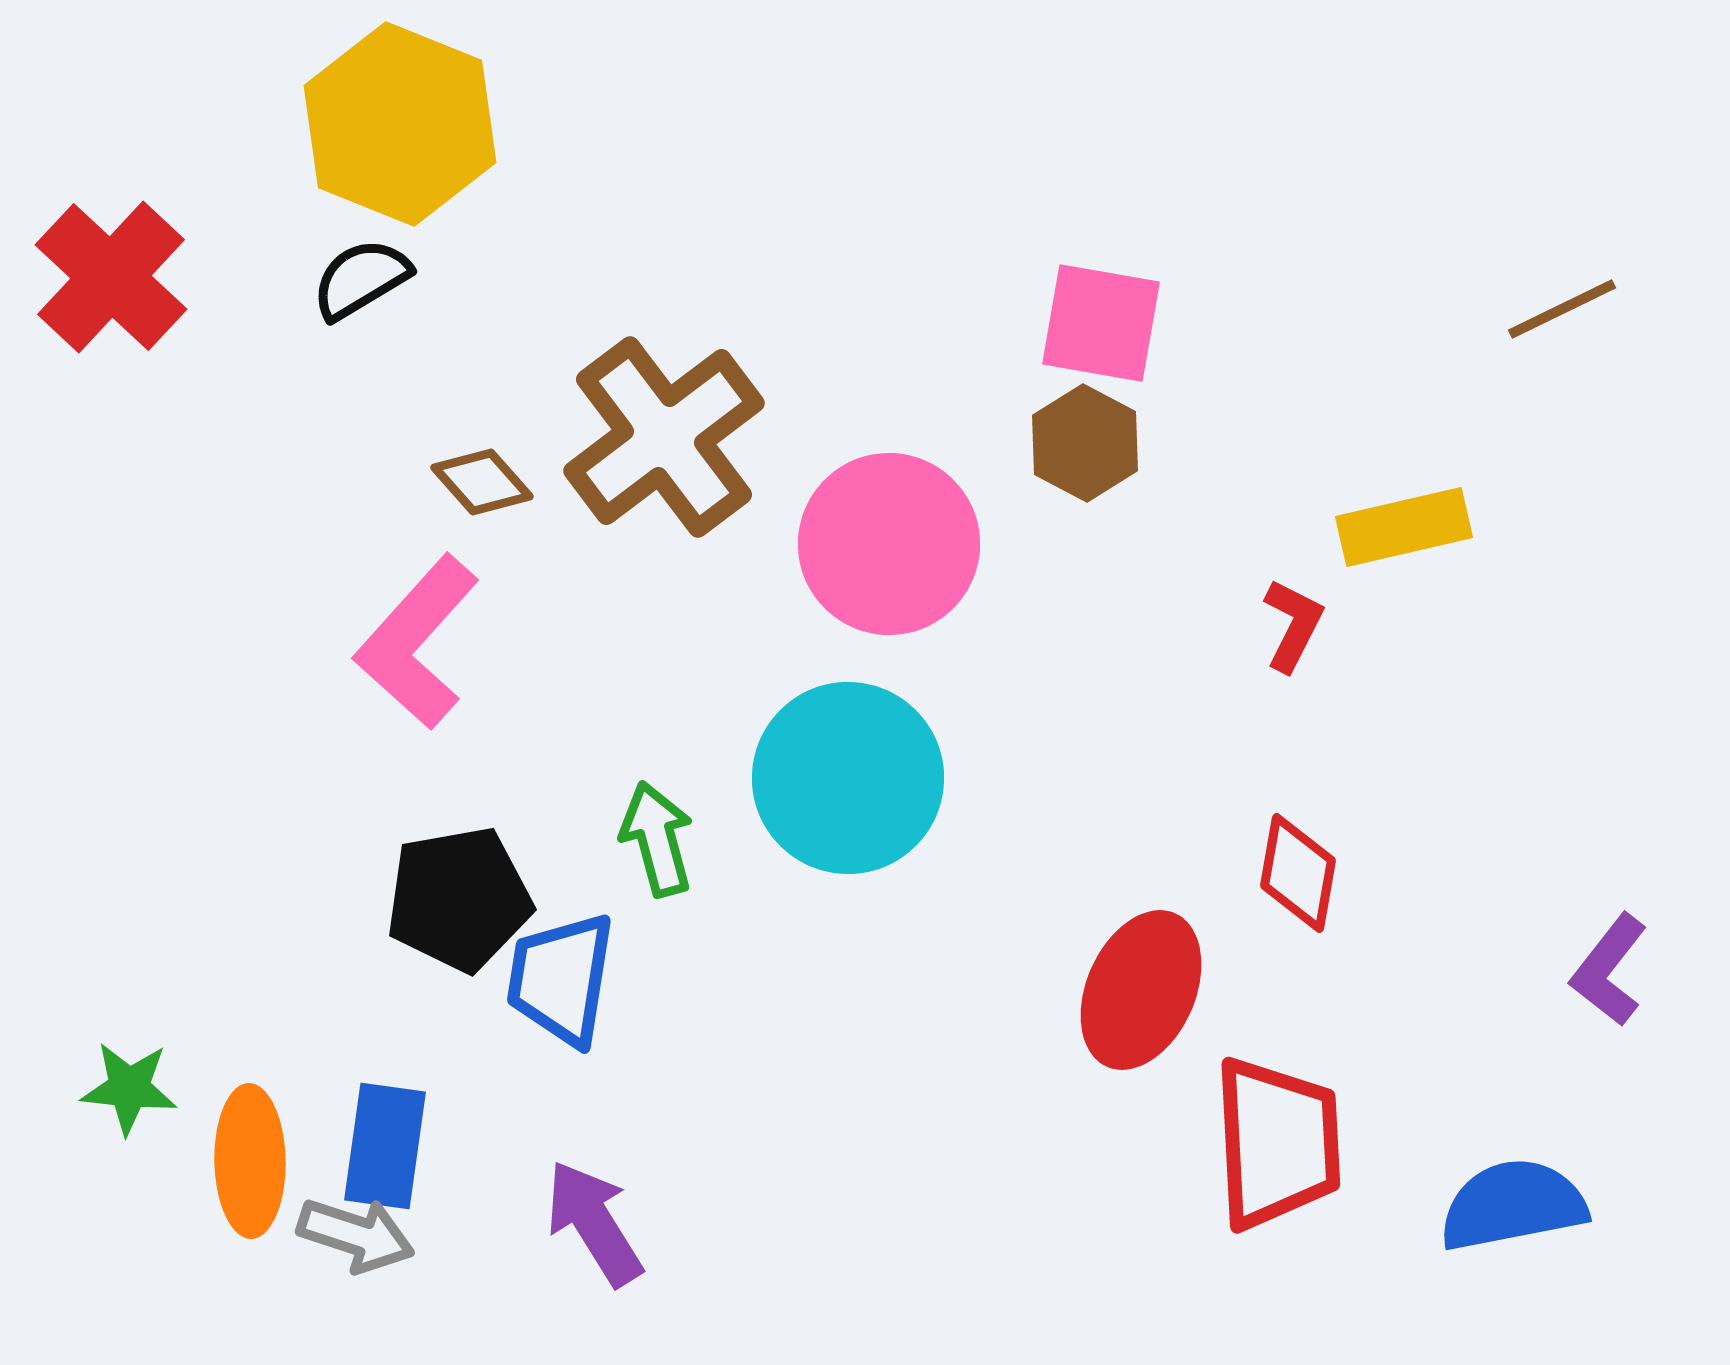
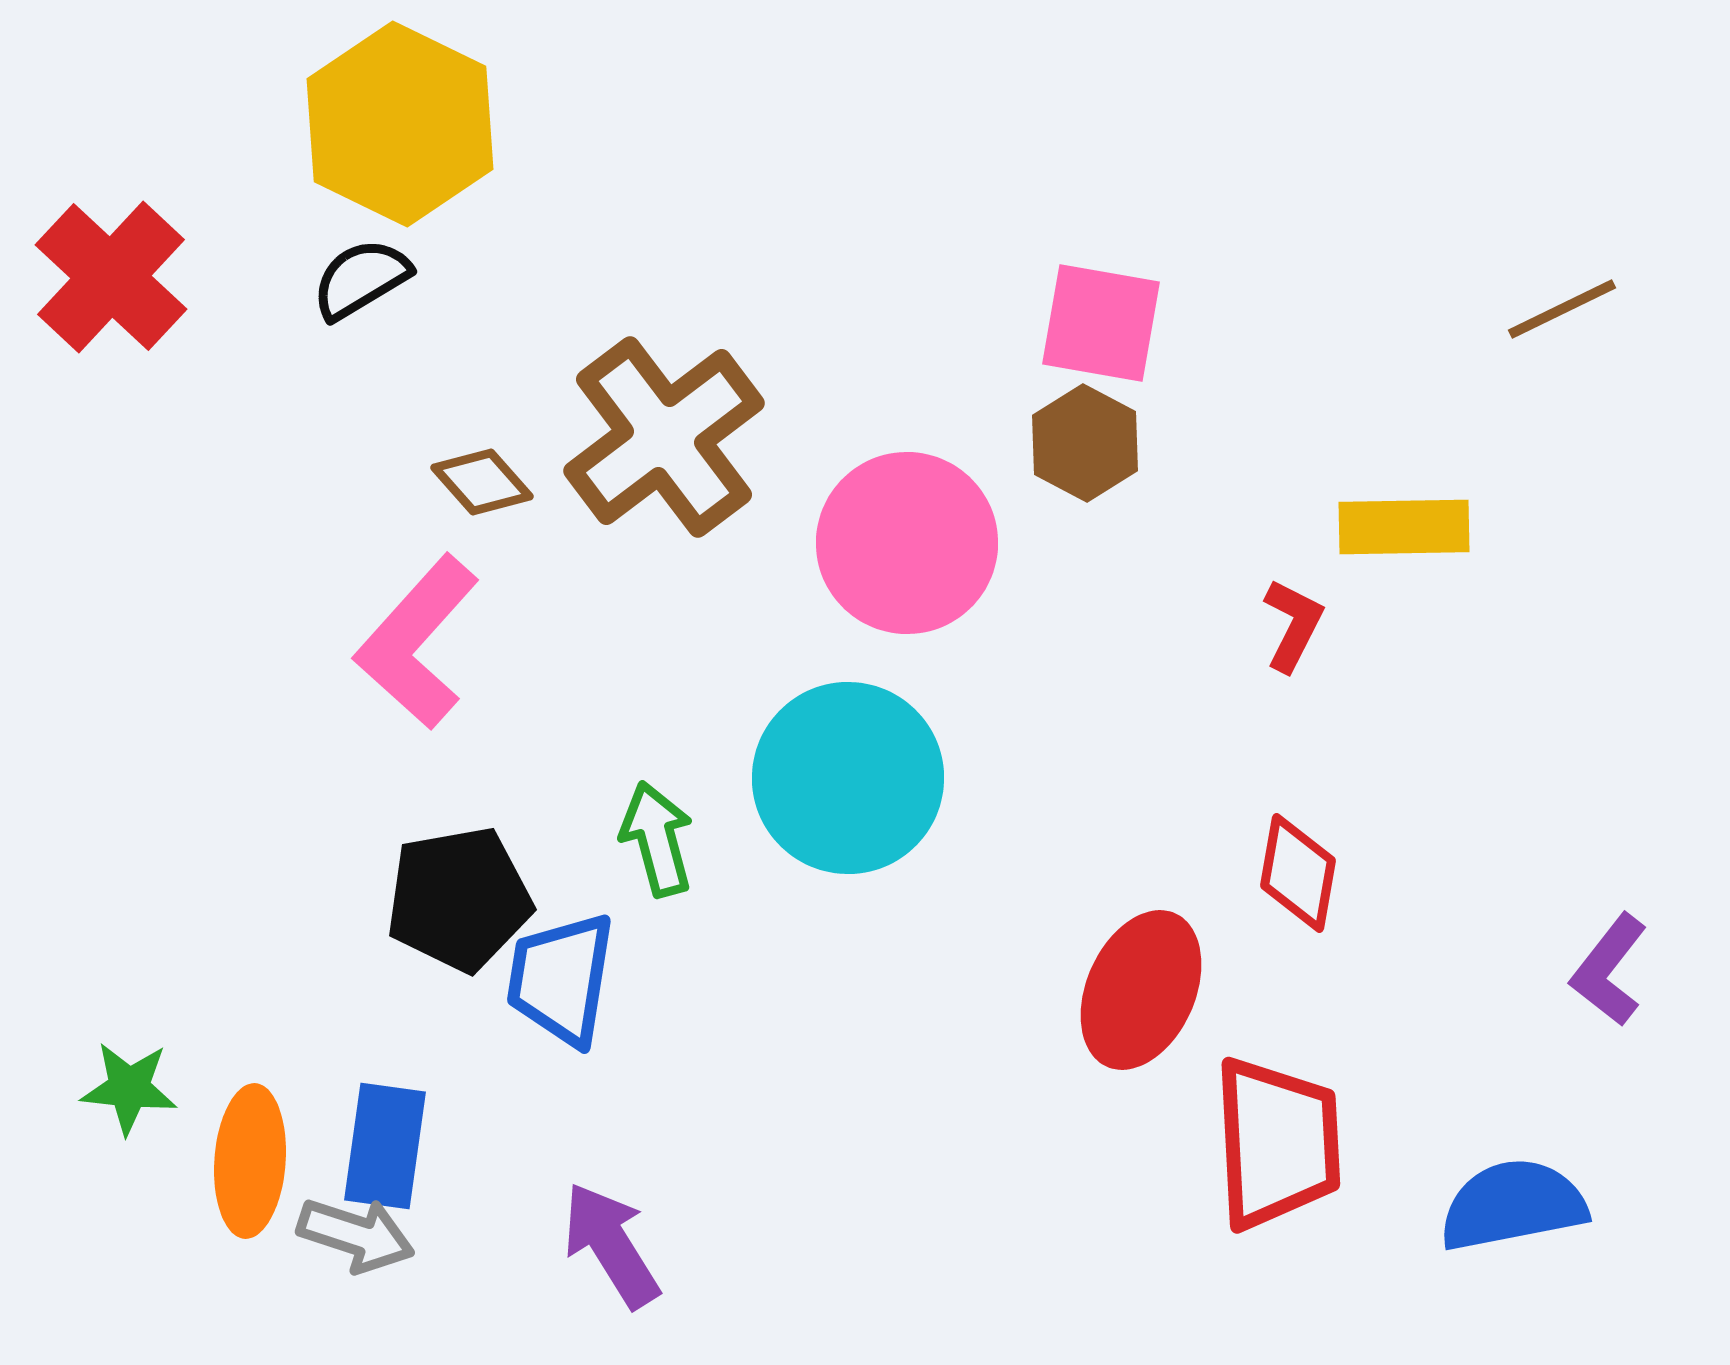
yellow hexagon: rotated 4 degrees clockwise
yellow rectangle: rotated 12 degrees clockwise
pink circle: moved 18 px right, 1 px up
orange ellipse: rotated 5 degrees clockwise
purple arrow: moved 17 px right, 22 px down
